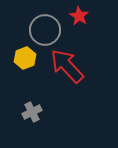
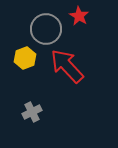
gray circle: moved 1 px right, 1 px up
